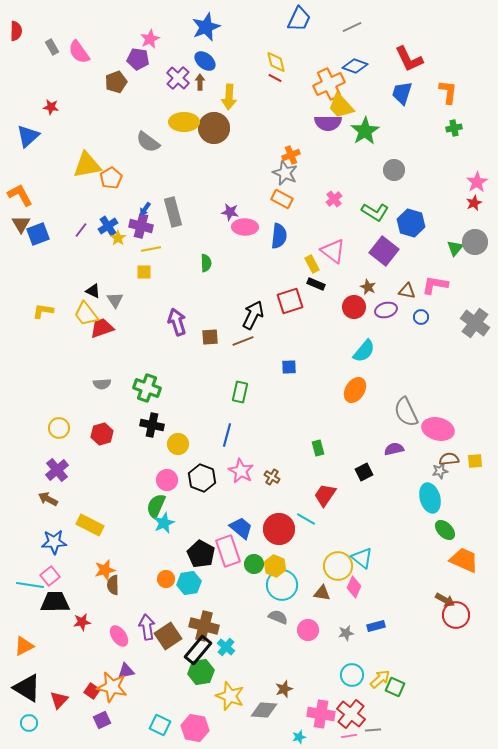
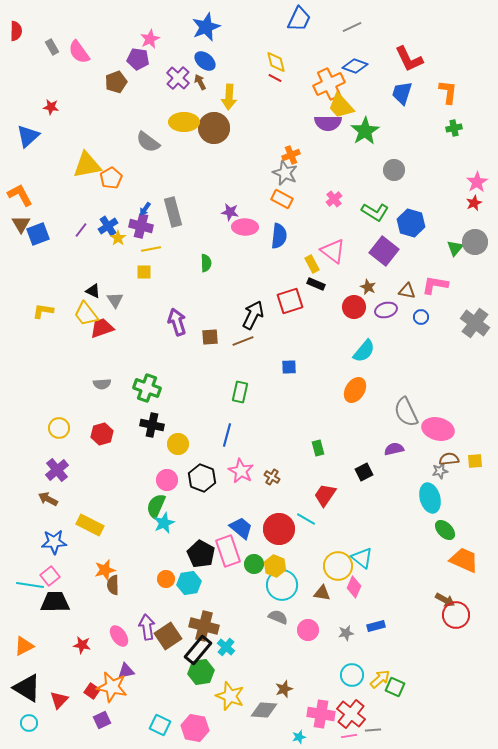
brown arrow at (200, 82): rotated 28 degrees counterclockwise
red star at (82, 622): moved 23 px down; rotated 18 degrees clockwise
